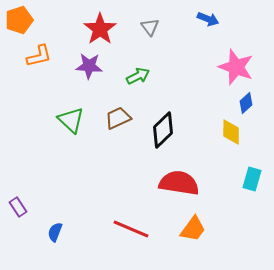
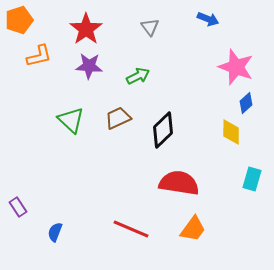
red star: moved 14 px left
